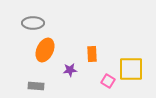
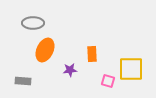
pink square: rotated 16 degrees counterclockwise
gray rectangle: moved 13 px left, 5 px up
